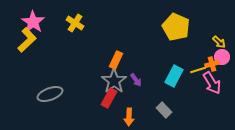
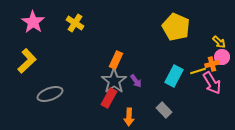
yellow L-shape: moved 21 px down
yellow line: moved 1 px down
purple arrow: moved 1 px down
